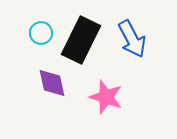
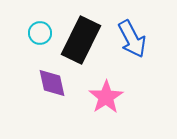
cyan circle: moved 1 px left
pink star: rotated 20 degrees clockwise
